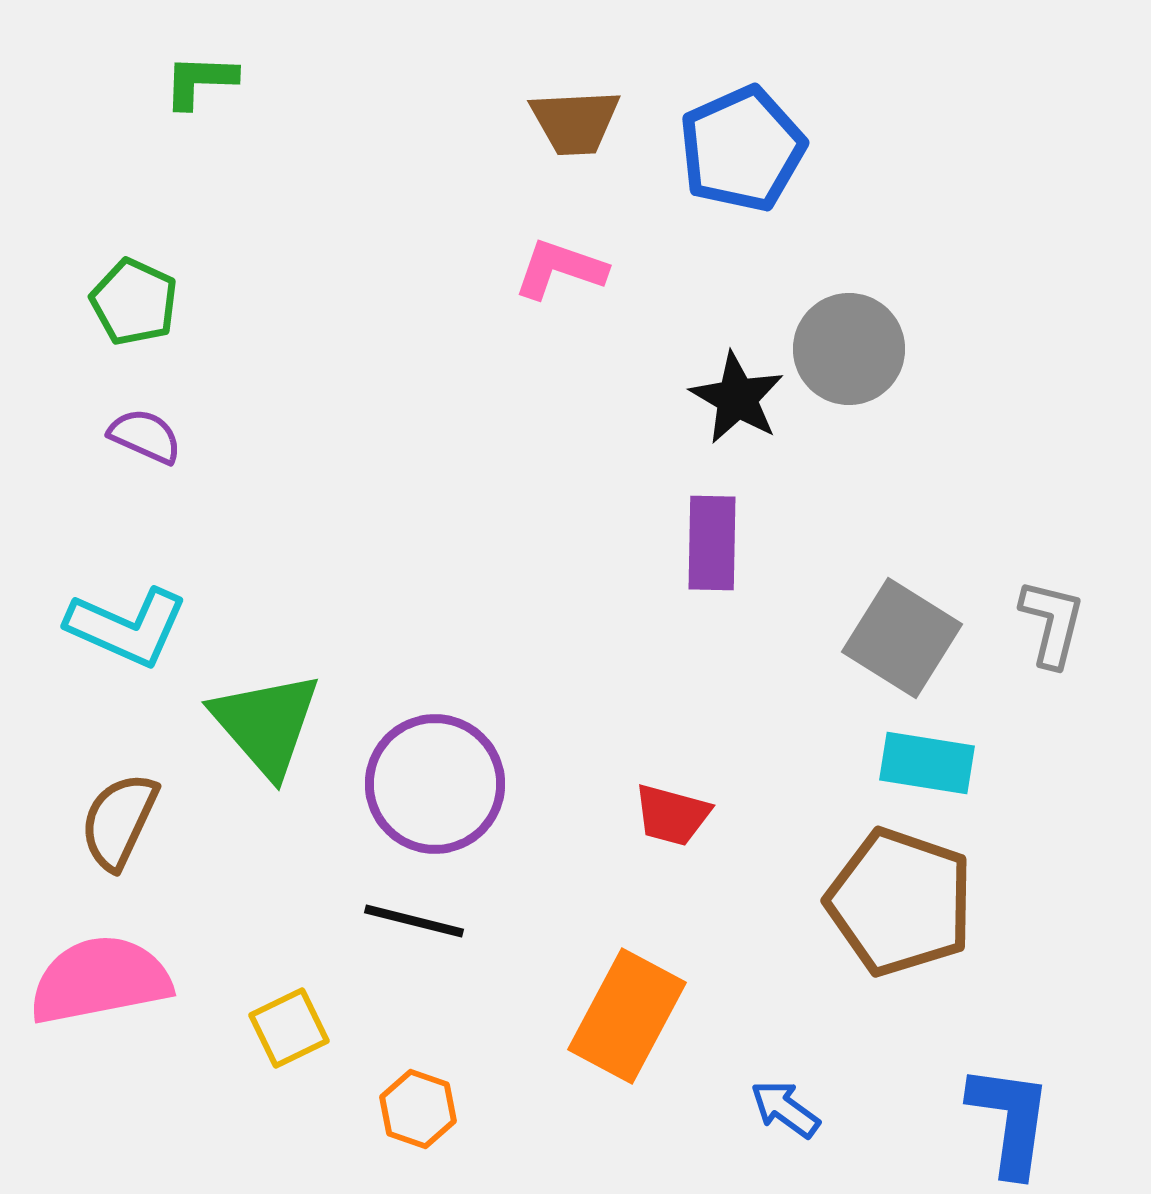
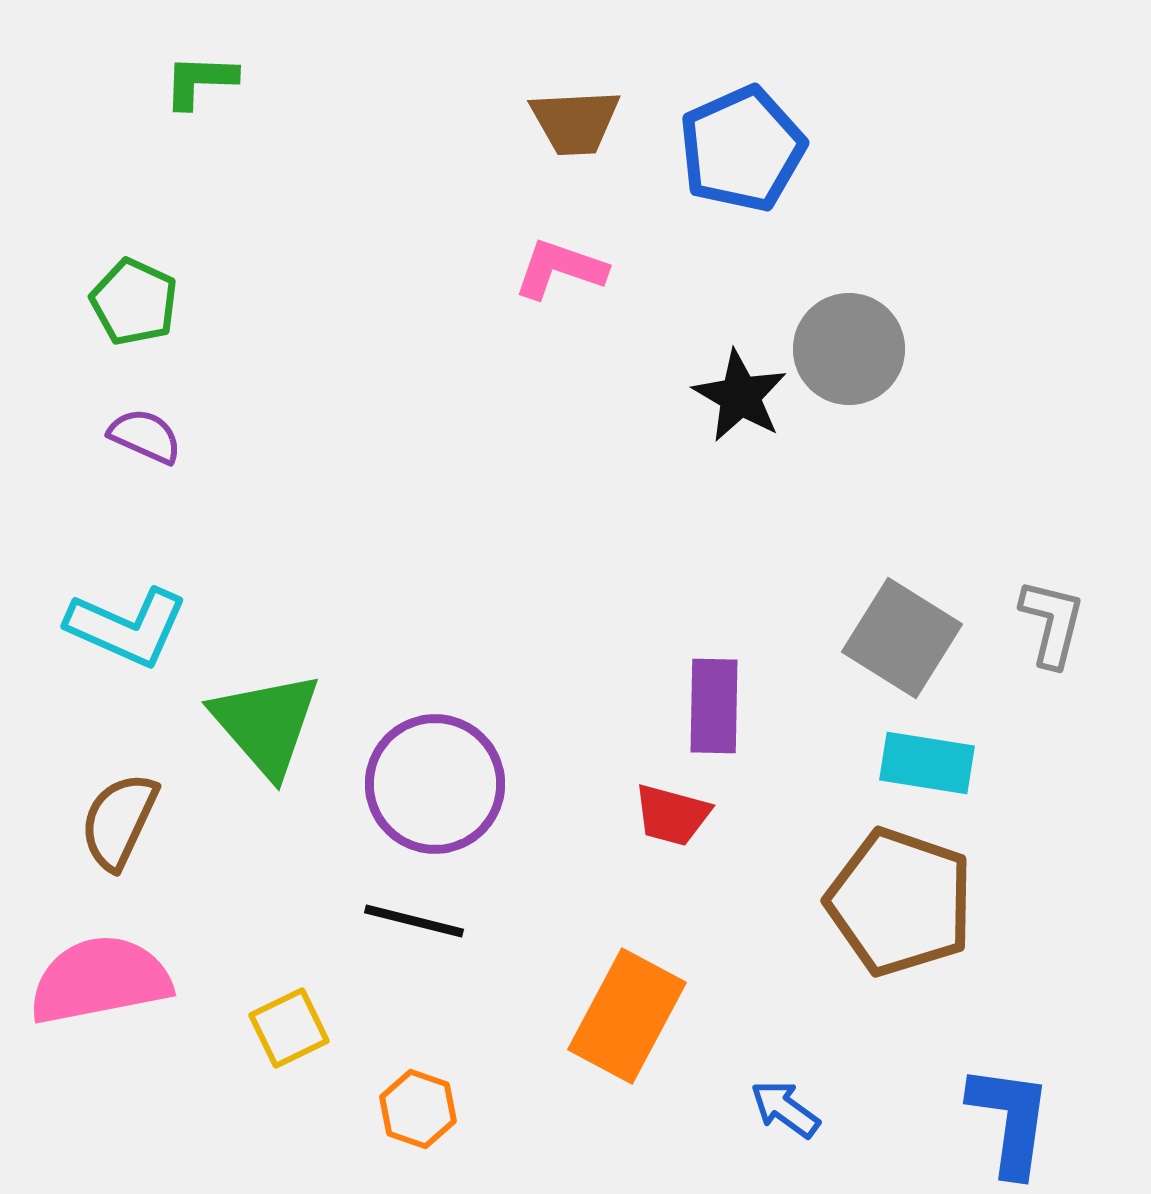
black star: moved 3 px right, 2 px up
purple rectangle: moved 2 px right, 163 px down
